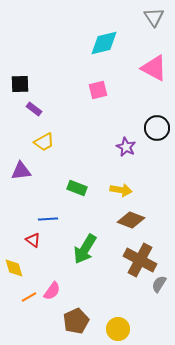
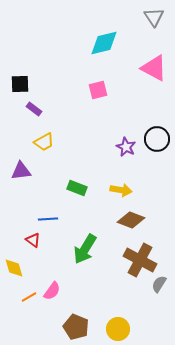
black circle: moved 11 px down
brown pentagon: moved 6 px down; rotated 25 degrees counterclockwise
